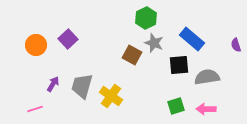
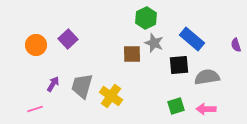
brown square: moved 1 px up; rotated 30 degrees counterclockwise
